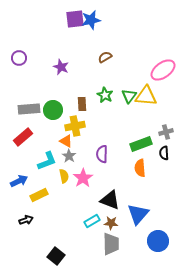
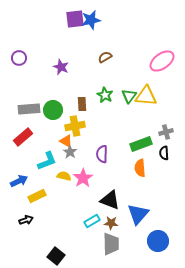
pink ellipse: moved 1 px left, 9 px up
gray star: moved 1 px right, 4 px up
yellow semicircle: rotated 64 degrees counterclockwise
yellow rectangle: moved 2 px left, 1 px down
